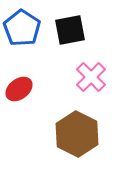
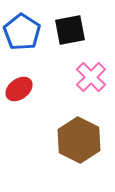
blue pentagon: moved 4 px down
brown hexagon: moved 2 px right, 6 px down
